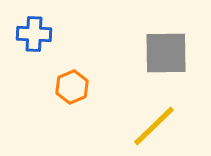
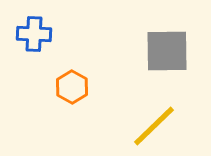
gray square: moved 1 px right, 2 px up
orange hexagon: rotated 8 degrees counterclockwise
